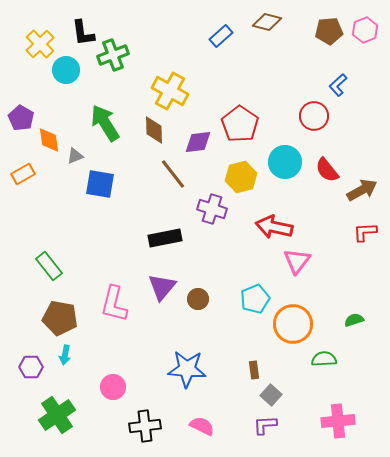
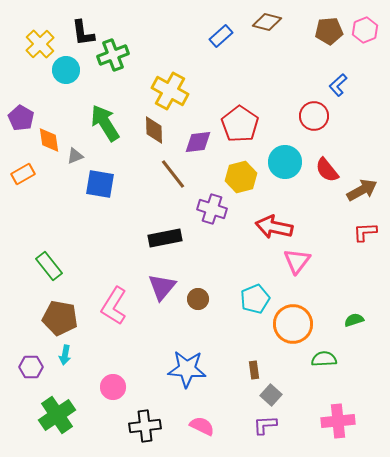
pink L-shape at (114, 304): moved 2 px down; rotated 18 degrees clockwise
